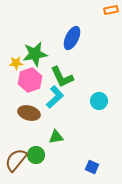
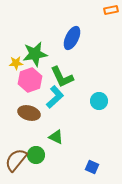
green triangle: rotated 35 degrees clockwise
